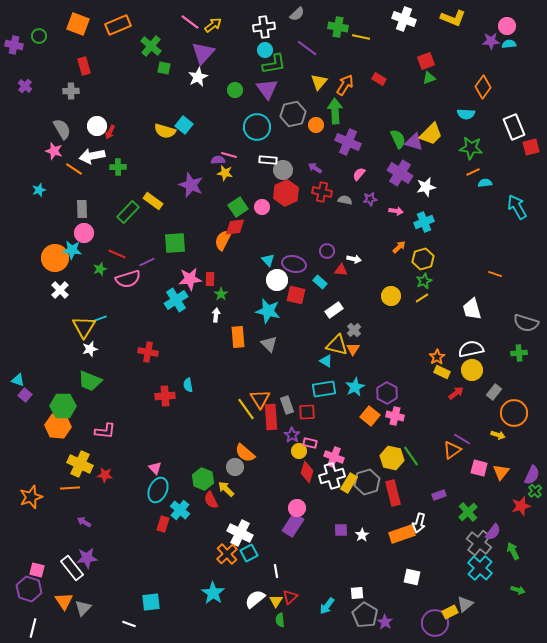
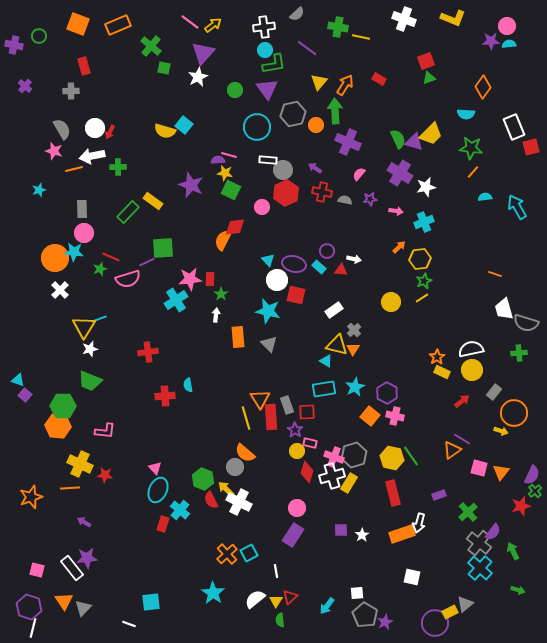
white circle at (97, 126): moved 2 px left, 2 px down
orange line at (74, 169): rotated 48 degrees counterclockwise
orange line at (473, 172): rotated 24 degrees counterclockwise
cyan semicircle at (485, 183): moved 14 px down
green square at (238, 207): moved 7 px left, 17 px up; rotated 30 degrees counterclockwise
green square at (175, 243): moved 12 px left, 5 px down
cyan star at (72, 250): moved 2 px right, 2 px down
red line at (117, 254): moved 6 px left, 3 px down
yellow hexagon at (423, 259): moved 3 px left; rotated 10 degrees clockwise
cyan rectangle at (320, 282): moved 1 px left, 15 px up
yellow circle at (391, 296): moved 6 px down
white trapezoid at (472, 309): moved 32 px right
red cross at (148, 352): rotated 18 degrees counterclockwise
red arrow at (456, 393): moved 6 px right, 8 px down
yellow line at (246, 409): moved 9 px down; rotated 20 degrees clockwise
purple star at (292, 435): moved 3 px right, 5 px up
yellow arrow at (498, 435): moved 3 px right, 4 px up
yellow circle at (299, 451): moved 2 px left
gray hexagon at (367, 482): moved 13 px left, 27 px up
purple rectangle at (293, 525): moved 10 px down
white cross at (240, 533): moved 1 px left, 31 px up
purple hexagon at (29, 589): moved 18 px down
purple star at (385, 622): rotated 14 degrees clockwise
